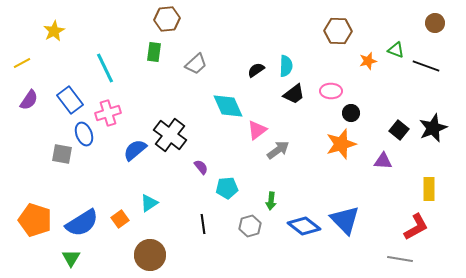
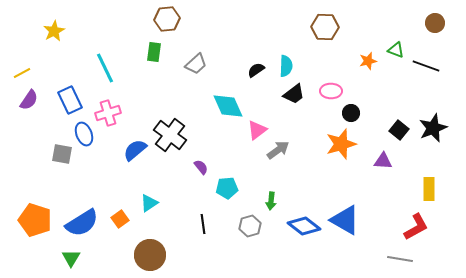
brown hexagon at (338, 31): moved 13 px left, 4 px up
yellow line at (22, 63): moved 10 px down
blue rectangle at (70, 100): rotated 12 degrees clockwise
blue triangle at (345, 220): rotated 16 degrees counterclockwise
